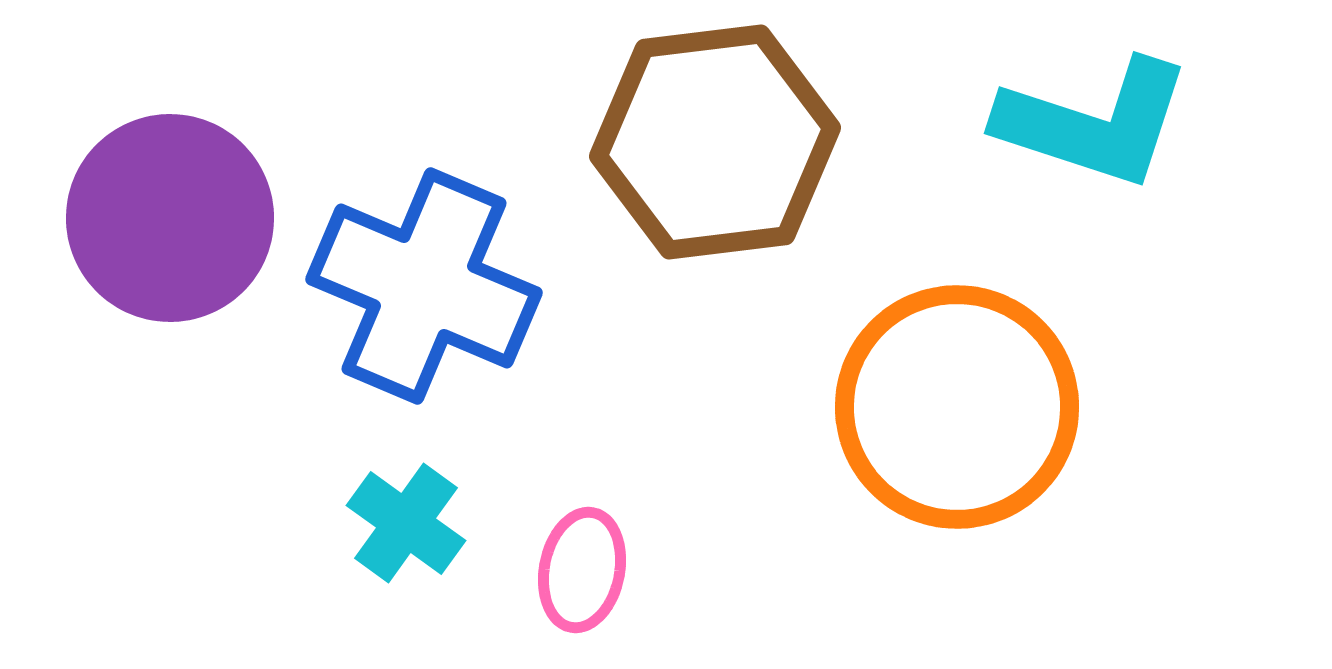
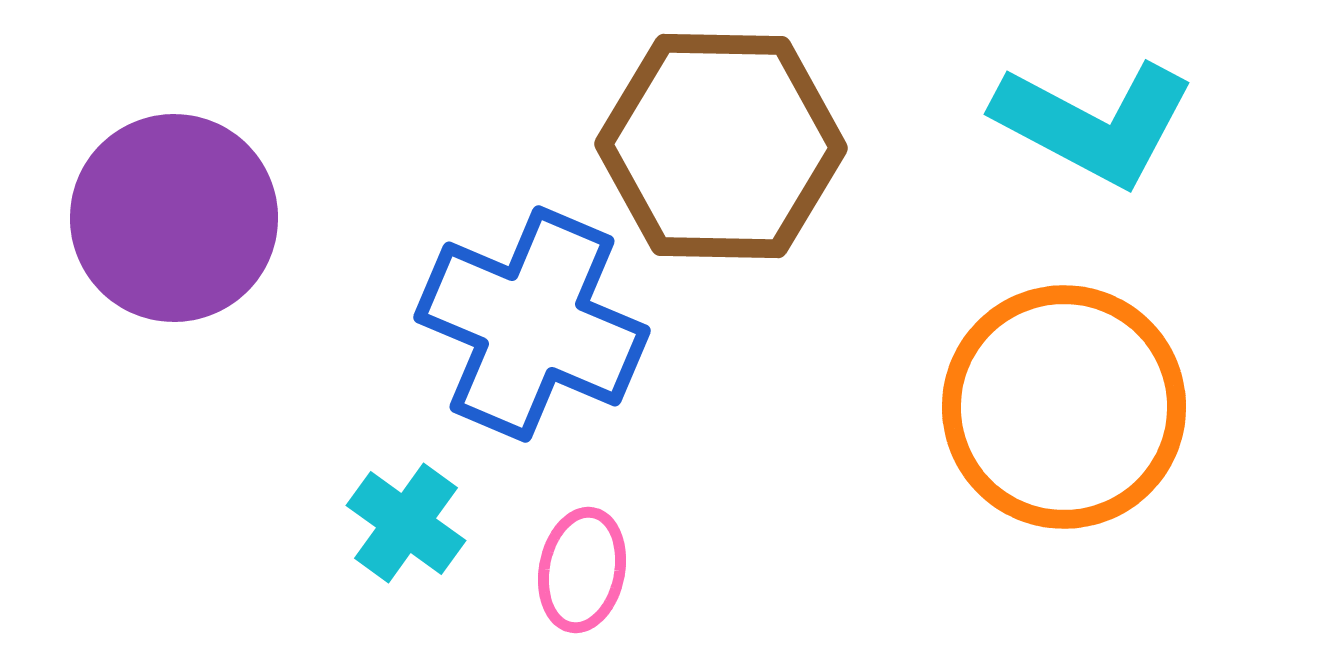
cyan L-shape: rotated 10 degrees clockwise
brown hexagon: moved 6 px right, 4 px down; rotated 8 degrees clockwise
purple circle: moved 4 px right
blue cross: moved 108 px right, 38 px down
orange circle: moved 107 px right
